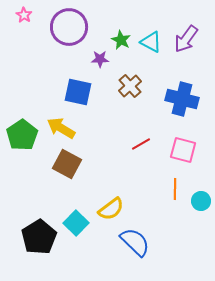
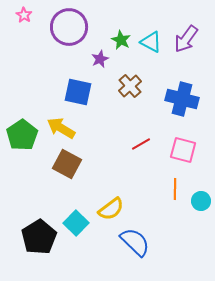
purple star: rotated 24 degrees counterclockwise
